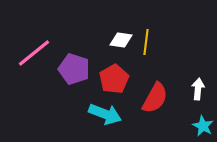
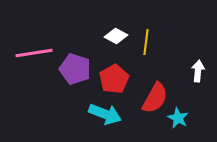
white diamond: moved 5 px left, 4 px up; rotated 20 degrees clockwise
pink line: rotated 30 degrees clockwise
purple pentagon: moved 1 px right
white arrow: moved 18 px up
cyan star: moved 25 px left, 8 px up
